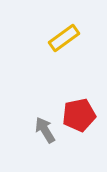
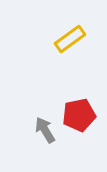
yellow rectangle: moved 6 px right, 1 px down
